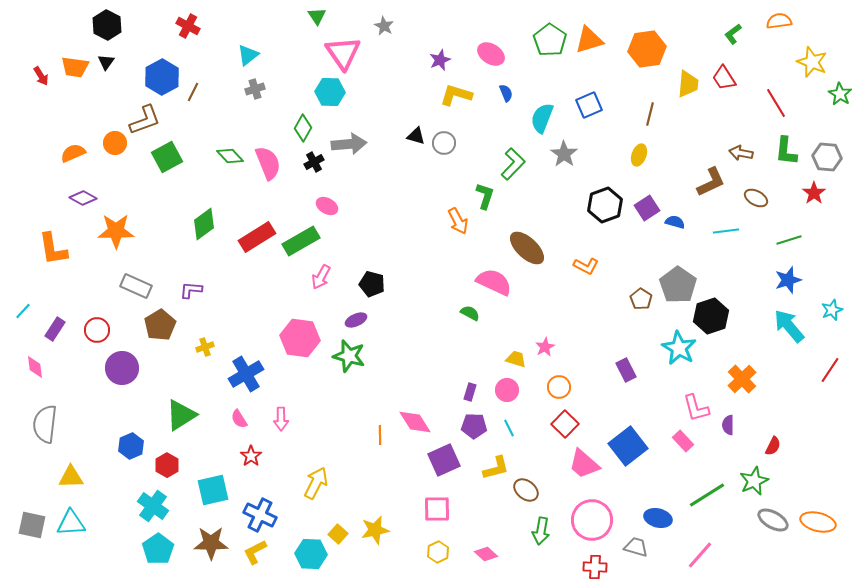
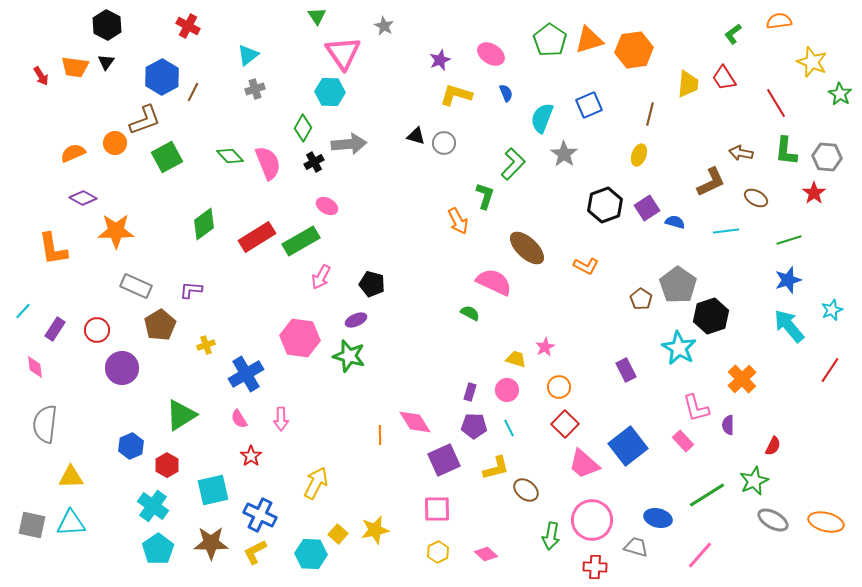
orange hexagon at (647, 49): moved 13 px left, 1 px down
yellow cross at (205, 347): moved 1 px right, 2 px up
orange ellipse at (818, 522): moved 8 px right
green arrow at (541, 531): moved 10 px right, 5 px down
